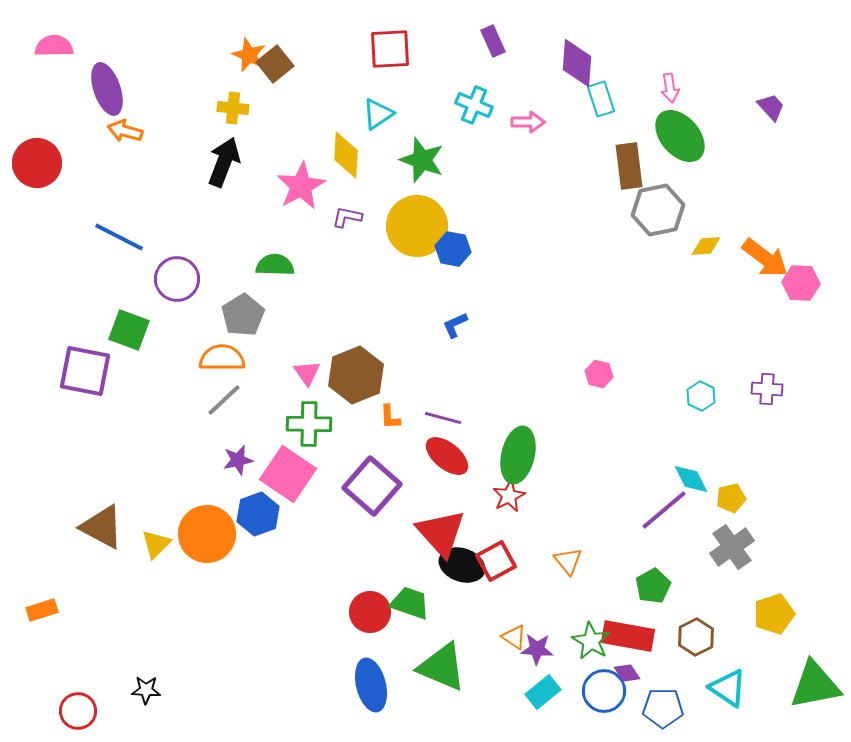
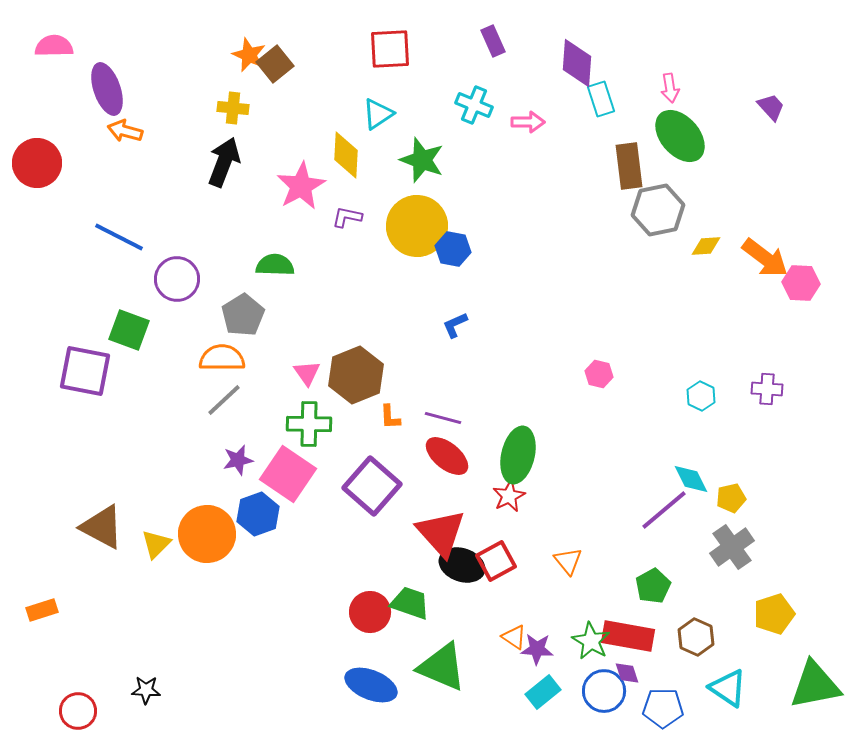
brown hexagon at (696, 637): rotated 9 degrees counterclockwise
purple diamond at (627, 673): rotated 16 degrees clockwise
blue ellipse at (371, 685): rotated 54 degrees counterclockwise
